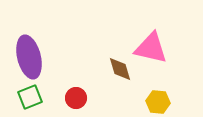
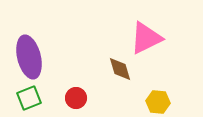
pink triangle: moved 5 px left, 10 px up; rotated 39 degrees counterclockwise
green square: moved 1 px left, 1 px down
